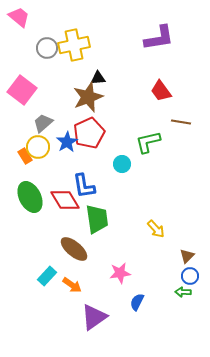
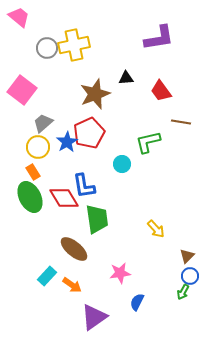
black triangle: moved 28 px right
brown star: moved 7 px right, 3 px up
orange rectangle: moved 8 px right, 16 px down
red diamond: moved 1 px left, 2 px up
green arrow: rotated 63 degrees counterclockwise
